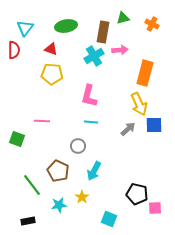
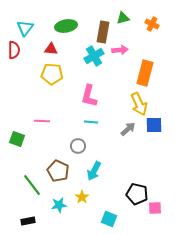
red triangle: rotated 16 degrees counterclockwise
